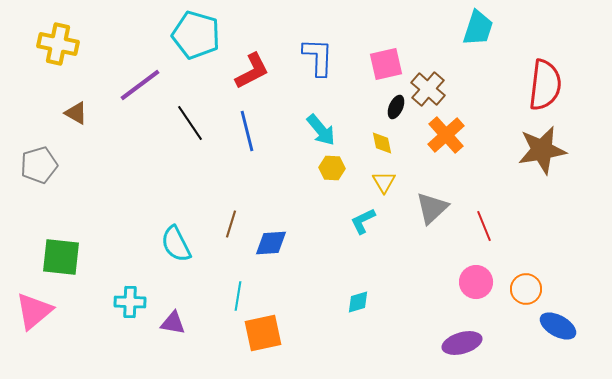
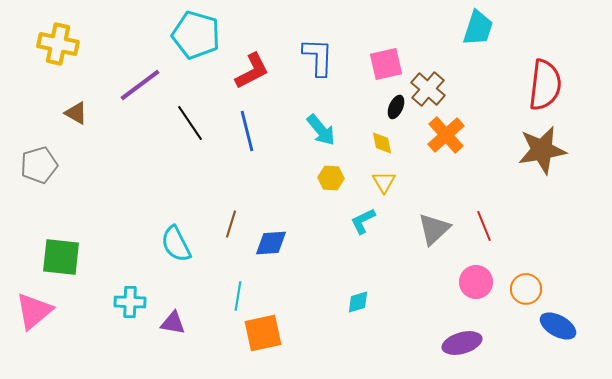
yellow hexagon: moved 1 px left, 10 px down
gray triangle: moved 2 px right, 21 px down
